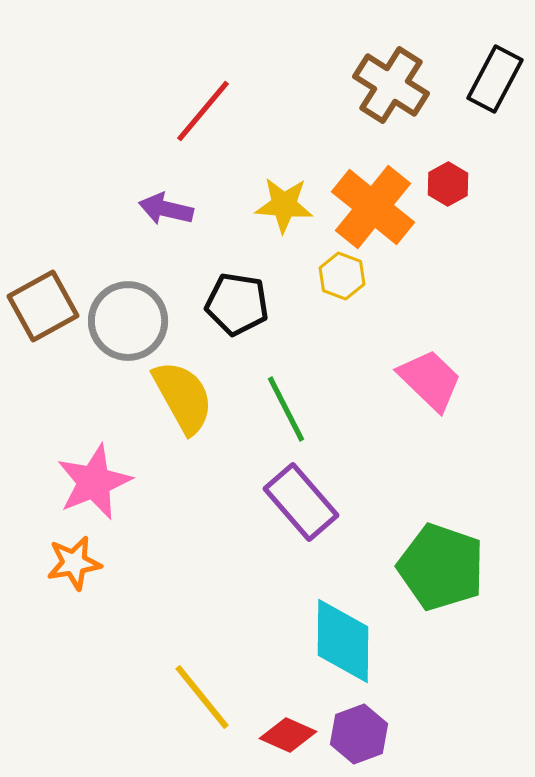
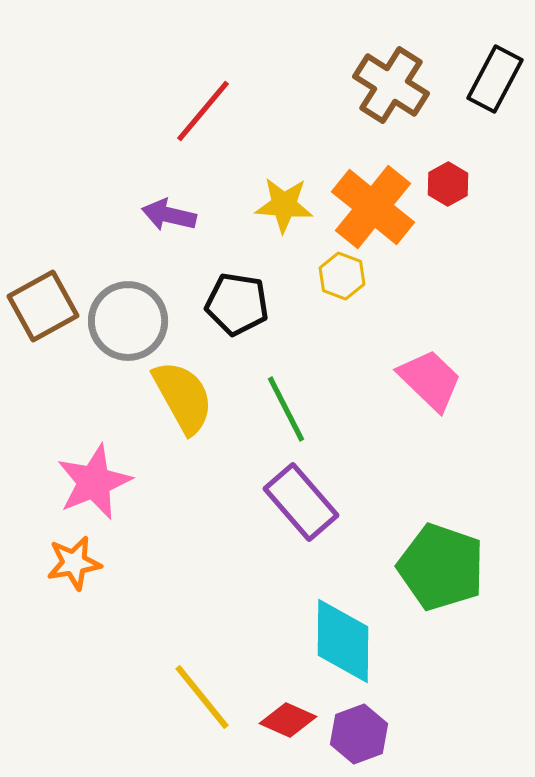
purple arrow: moved 3 px right, 6 px down
red diamond: moved 15 px up
